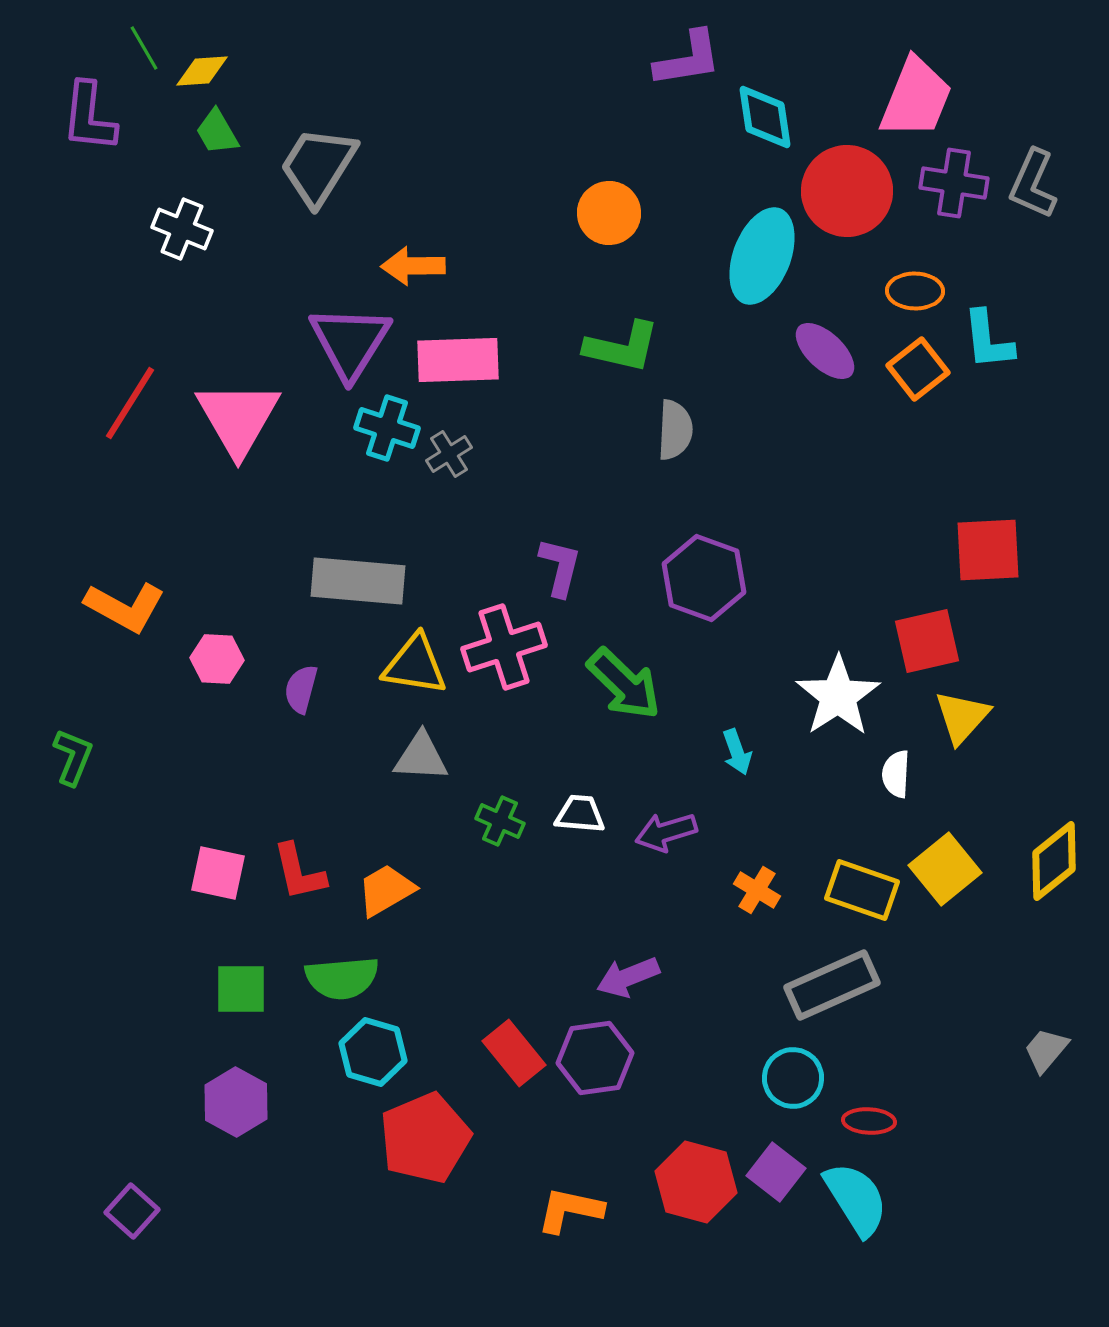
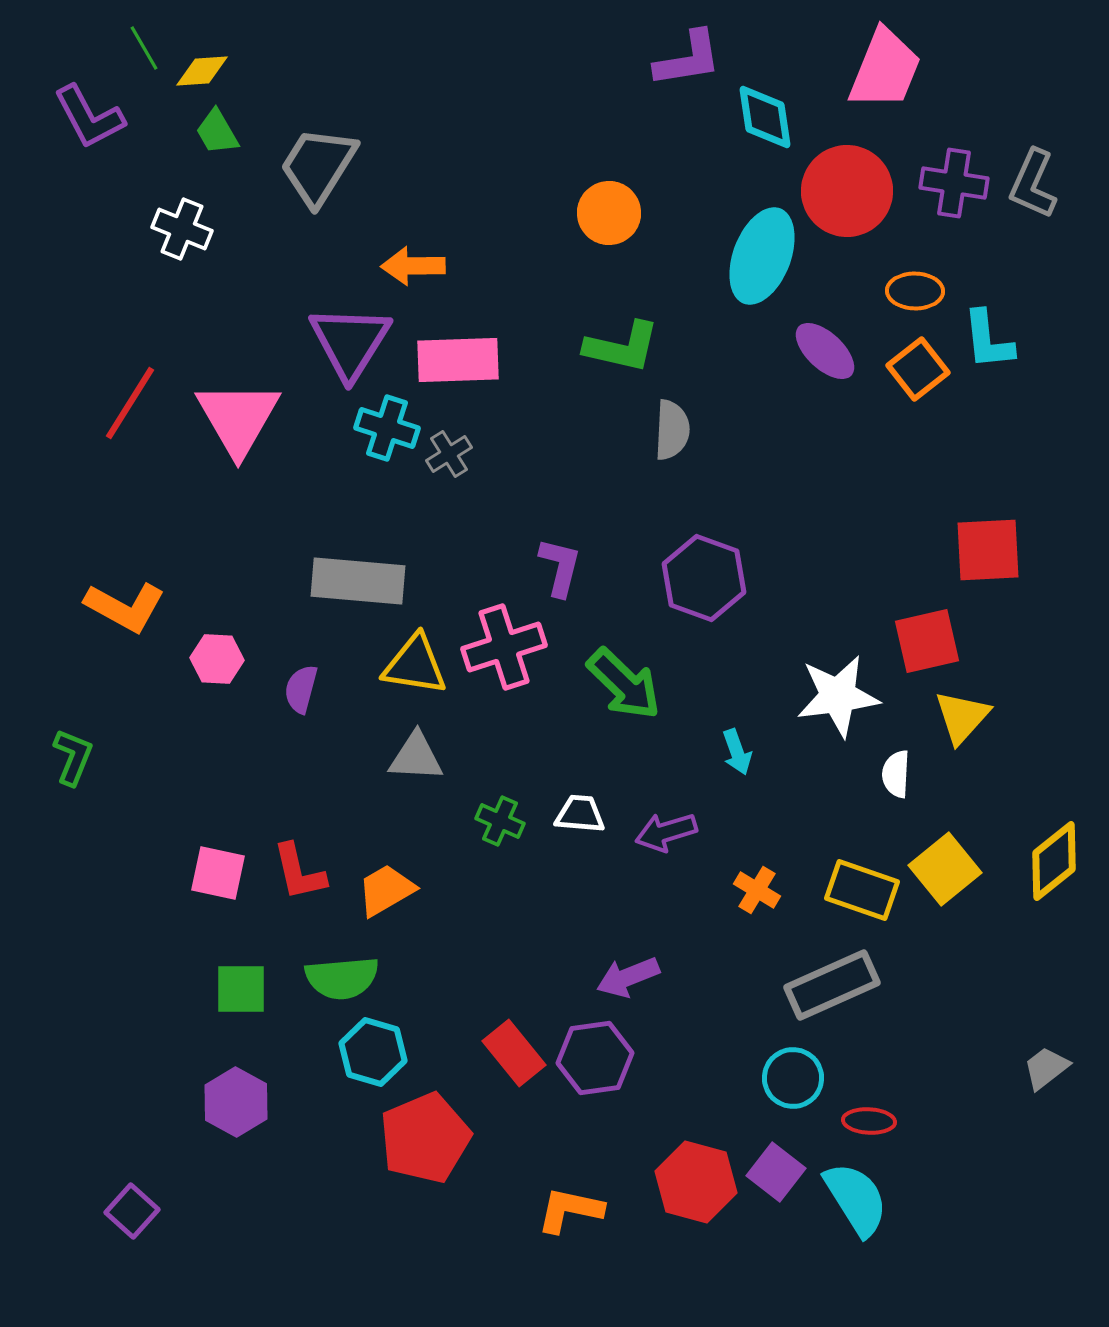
pink trapezoid at (916, 98): moved 31 px left, 29 px up
purple L-shape at (89, 117): rotated 34 degrees counterclockwise
gray semicircle at (675, 430): moved 3 px left
white star at (838, 696): rotated 26 degrees clockwise
gray triangle at (421, 757): moved 5 px left
gray trapezoid at (1046, 1050): moved 18 px down; rotated 12 degrees clockwise
